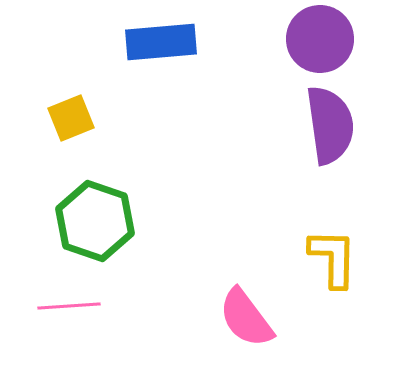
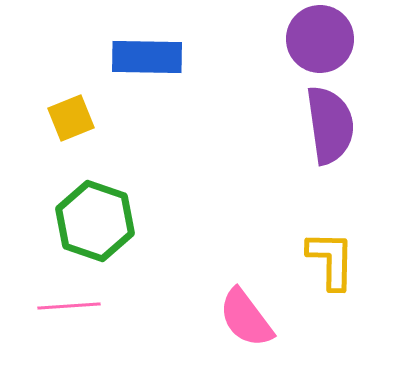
blue rectangle: moved 14 px left, 15 px down; rotated 6 degrees clockwise
yellow L-shape: moved 2 px left, 2 px down
